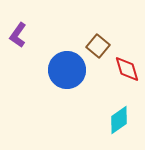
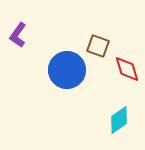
brown square: rotated 20 degrees counterclockwise
